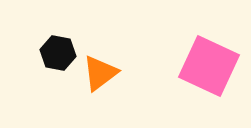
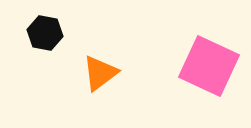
black hexagon: moved 13 px left, 20 px up
